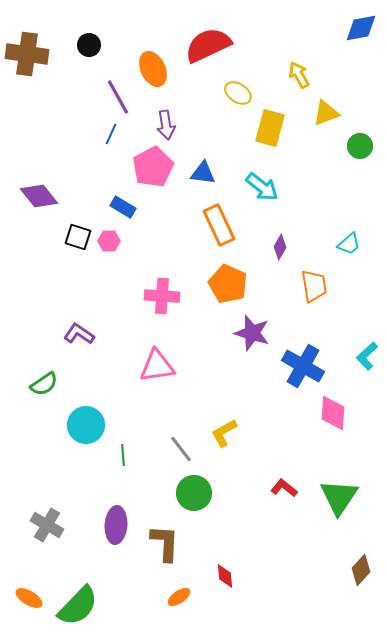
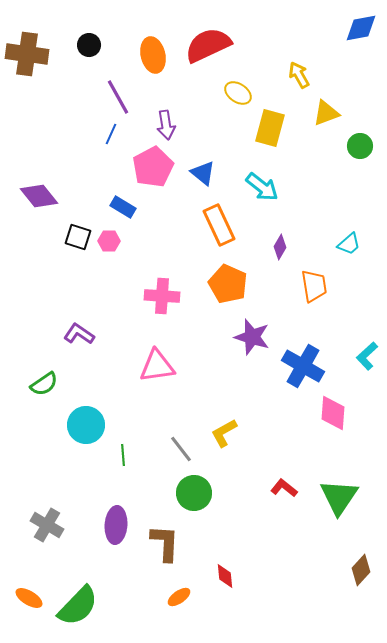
orange ellipse at (153, 69): moved 14 px up; rotated 12 degrees clockwise
blue triangle at (203, 173): rotated 32 degrees clockwise
purple star at (252, 333): moved 4 px down
